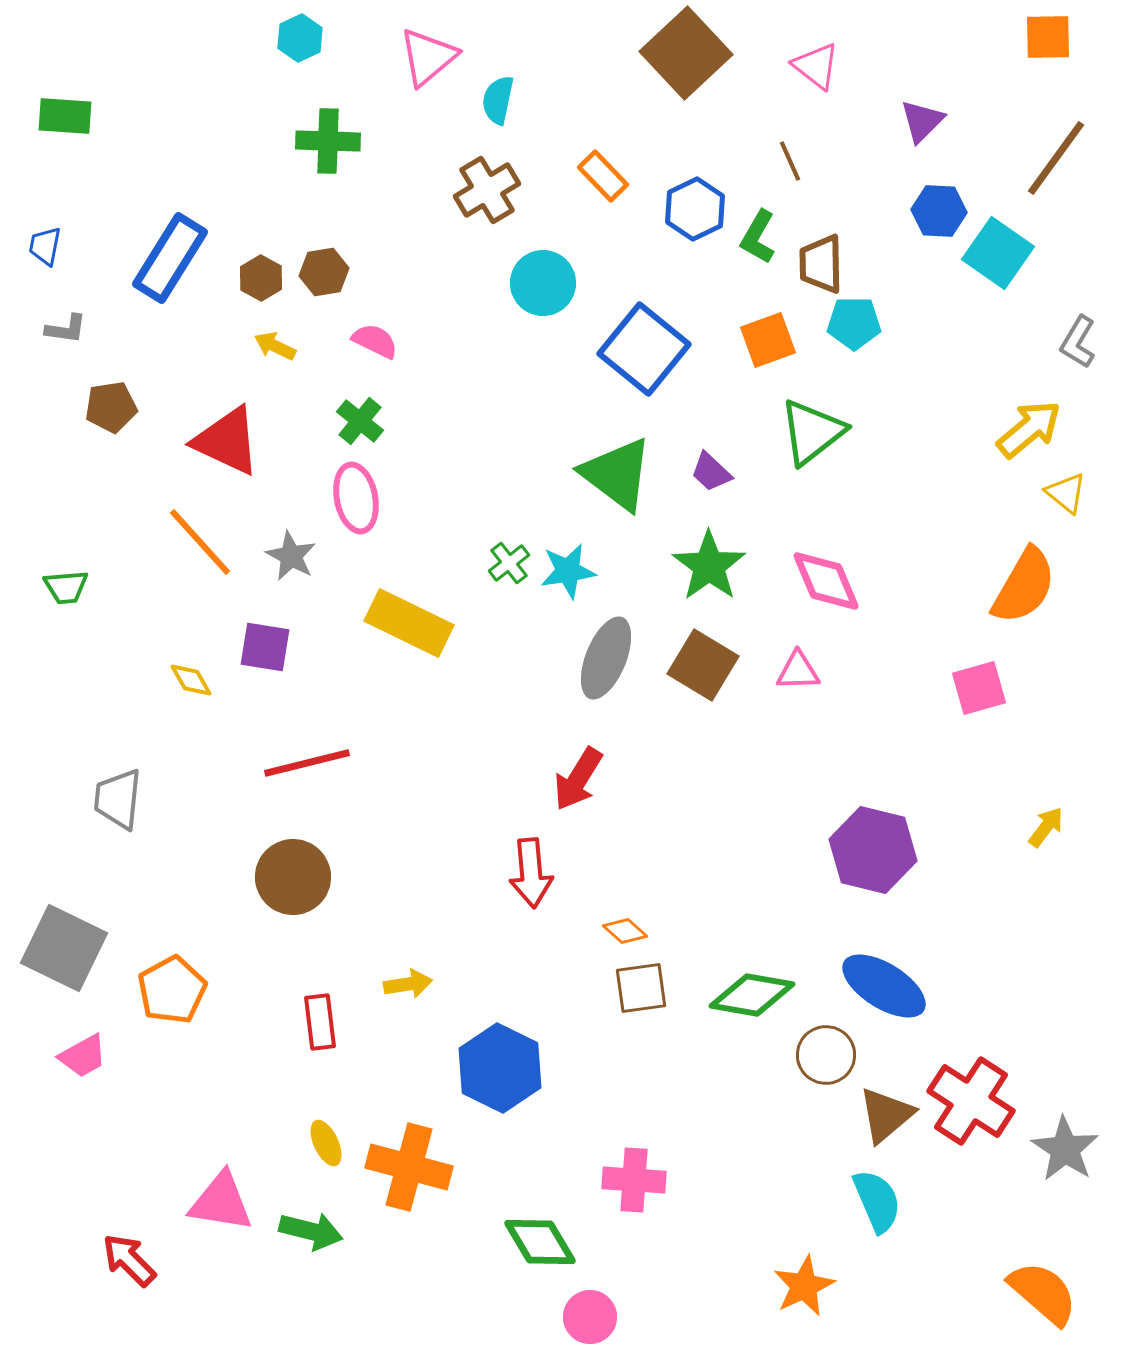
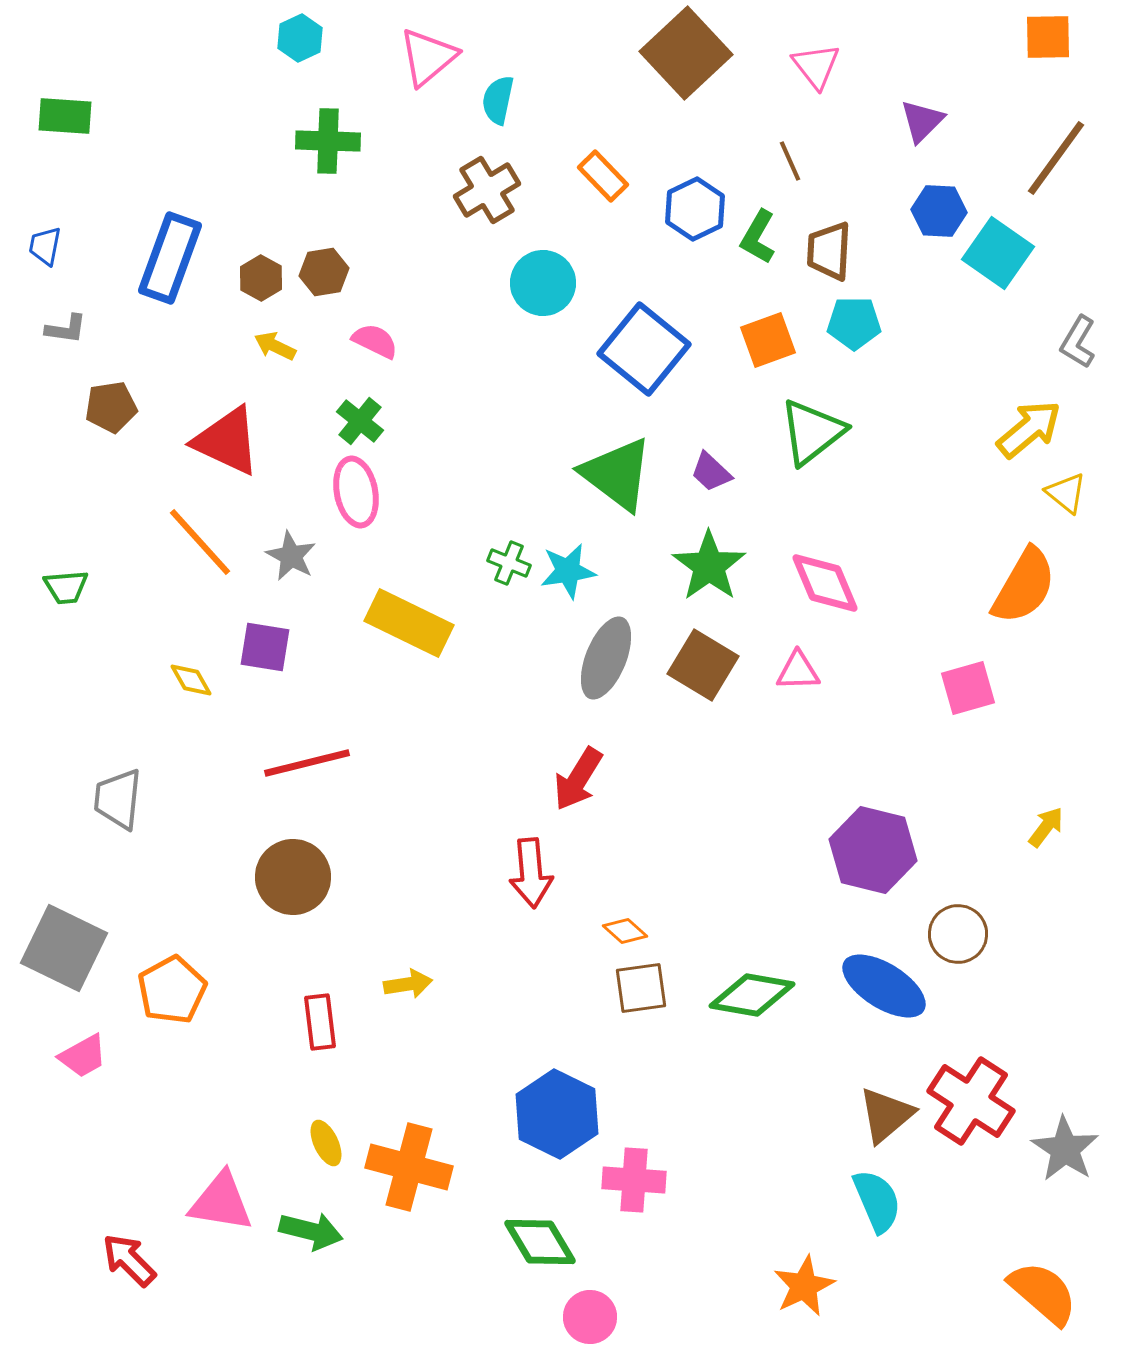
pink triangle at (816, 66): rotated 14 degrees clockwise
blue rectangle at (170, 258): rotated 12 degrees counterclockwise
brown trapezoid at (821, 264): moved 8 px right, 13 px up; rotated 4 degrees clockwise
pink ellipse at (356, 498): moved 6 px up
green cross at (509, 563): rotated 30 degrees counterclockwise
pink diamond at (826, 581): moved 1 px left, 2 px down
pink square at (979, 688): moved 11 px left
brown circle at (826, 1055): moved 132 px right, 121 px up
blue hexagon at (500, 1068): moved 57 px right, 46 px down
